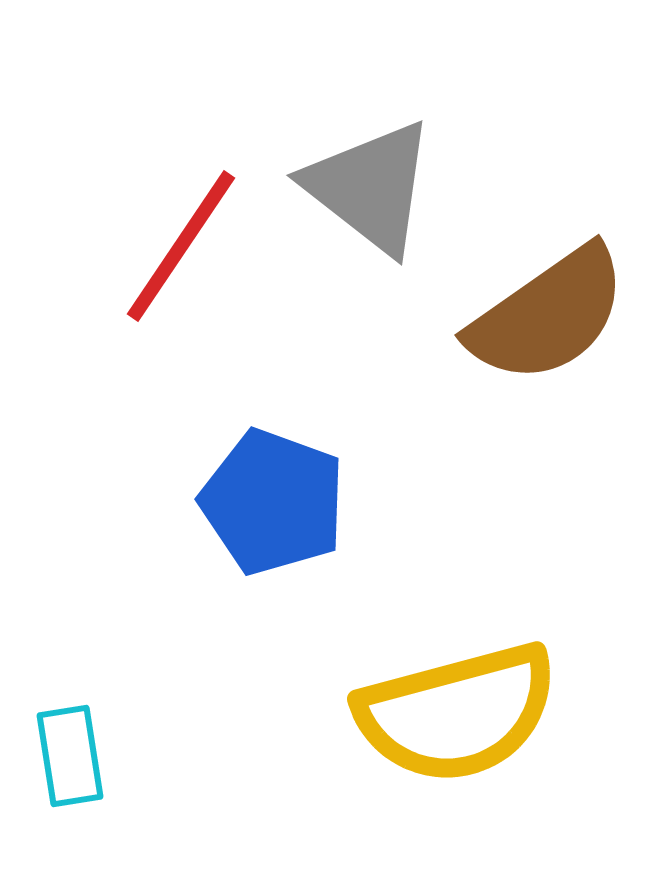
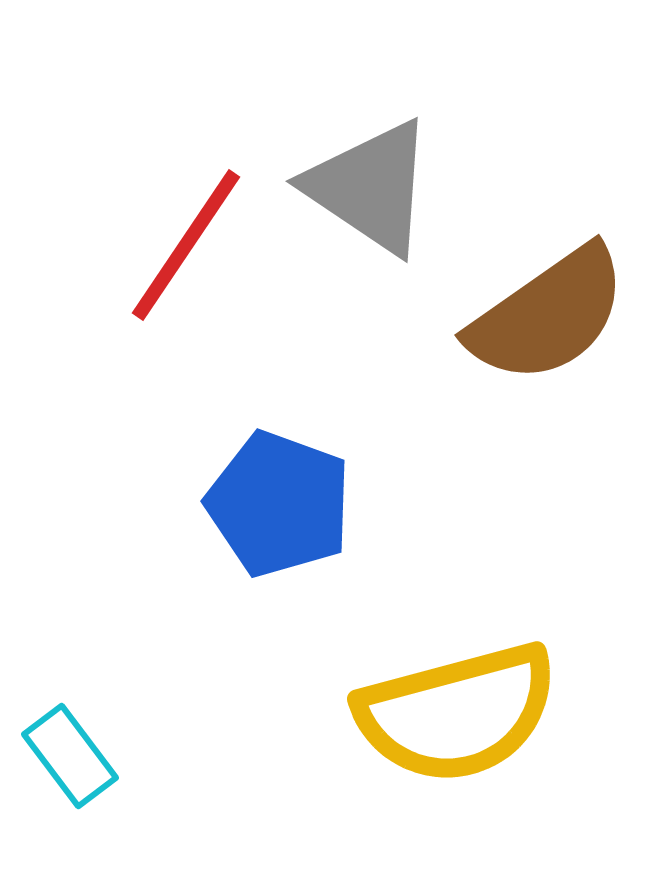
gray triangle: rotated 4 degrees counterclockwise
red line: moved 5 px right, 1 px up
blue pentagon: moved 6 px right, 2 px down
cyan rectangle: rotated 28 degrees counterclockwise
